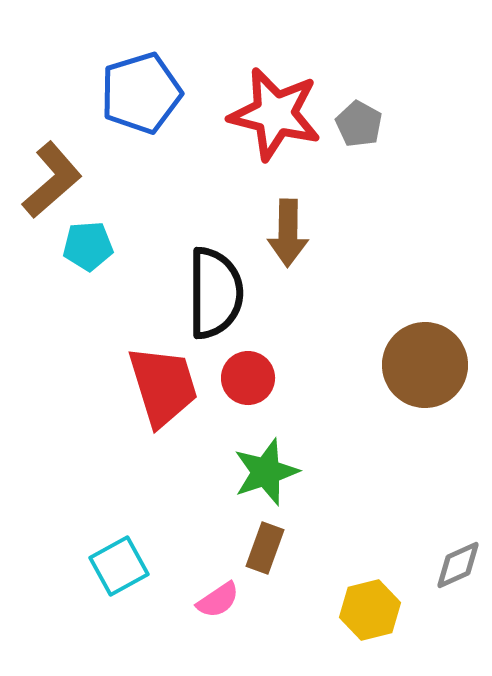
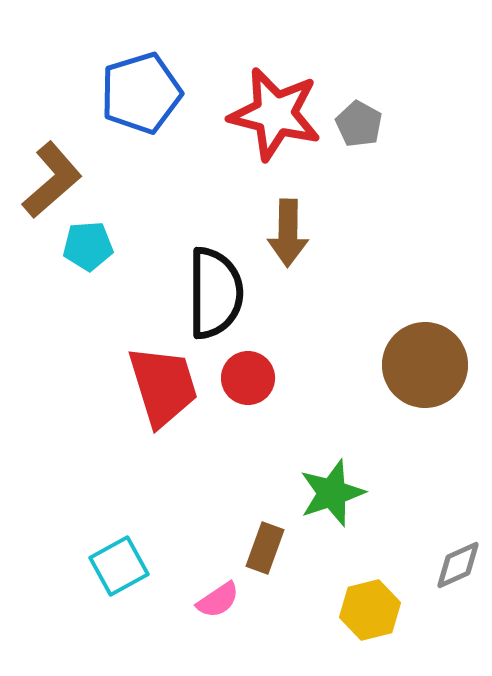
green star: moved 66 px right, 21 px down
